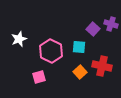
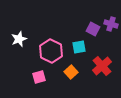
purple square: rotated 16 degrees counterclockwise
cyan square: rotated 16 degrees counterclockwise
red cross: rotated 36 degrees clockwise
orange square: moved 9 px left
